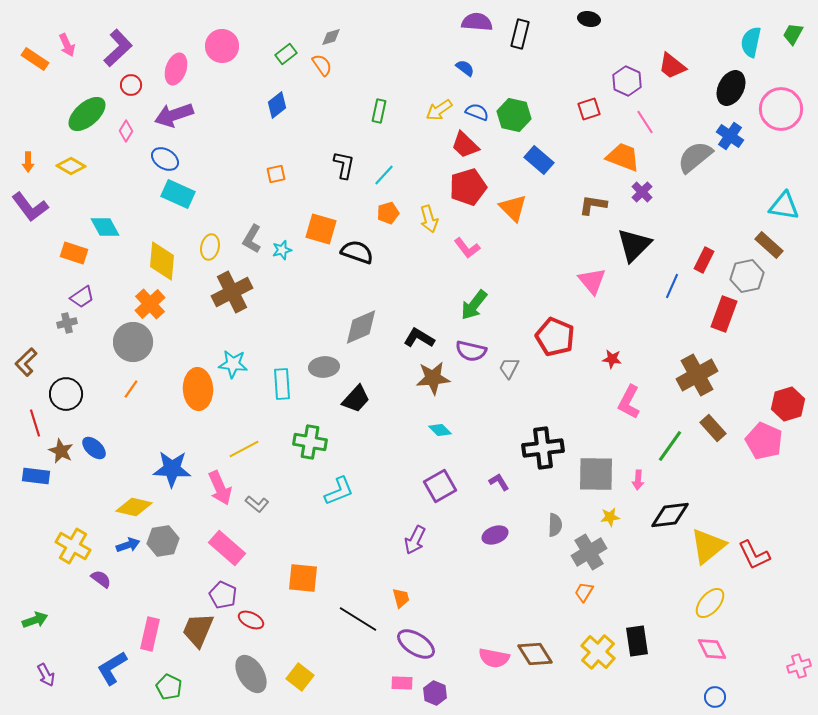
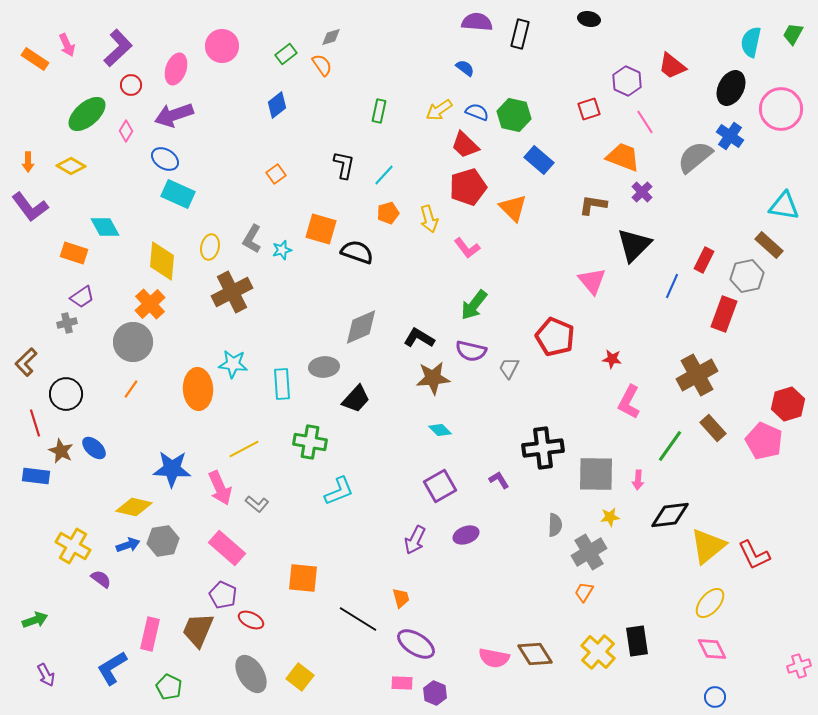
orange square at (276, 174): rotated 24 degrees counterclockwise
purple L-shape at (499, 482): moved 2 px up
purple ellipse at (495, 535): moved 29 px left
